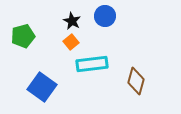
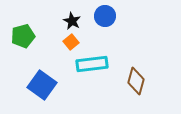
blue square: moved 2 px up
